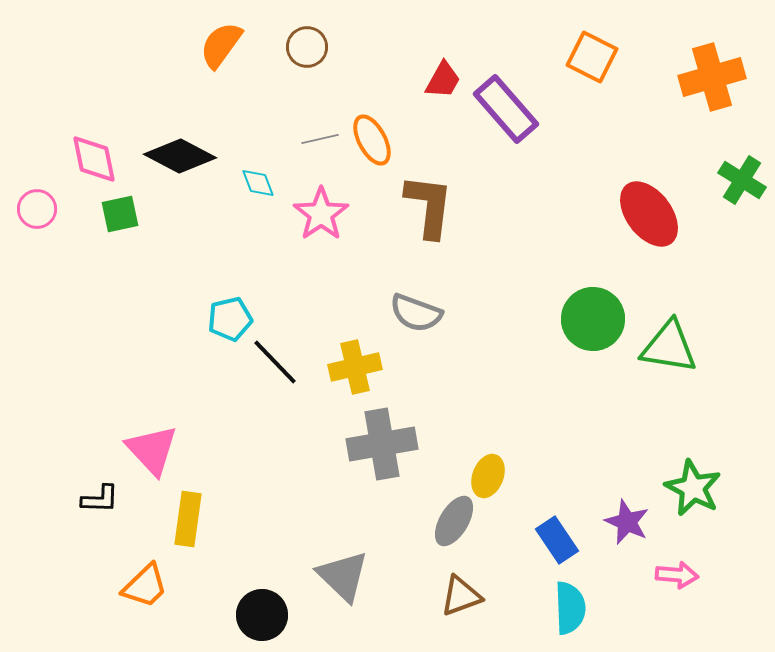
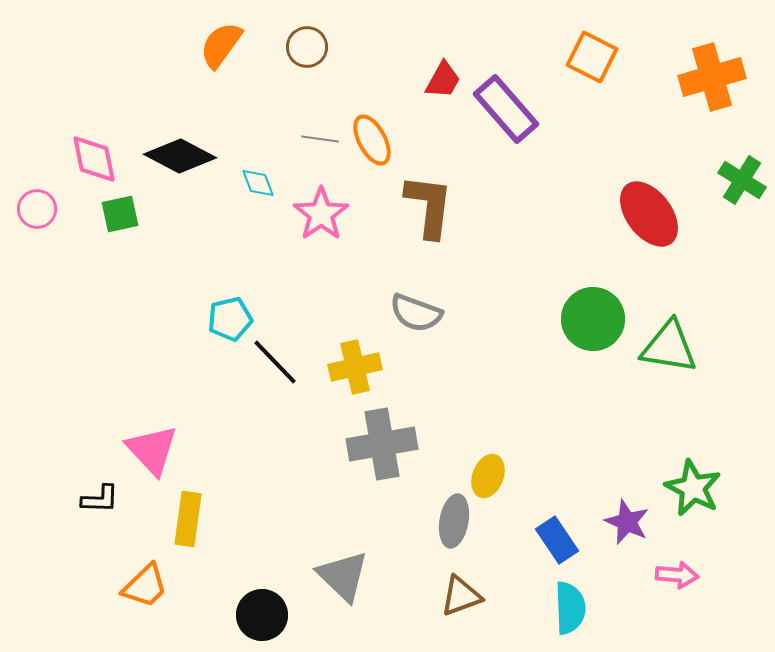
gray line: rotated 21 degrees clockwise
gray ellipse: rotated 21 degrees counterclockwise
